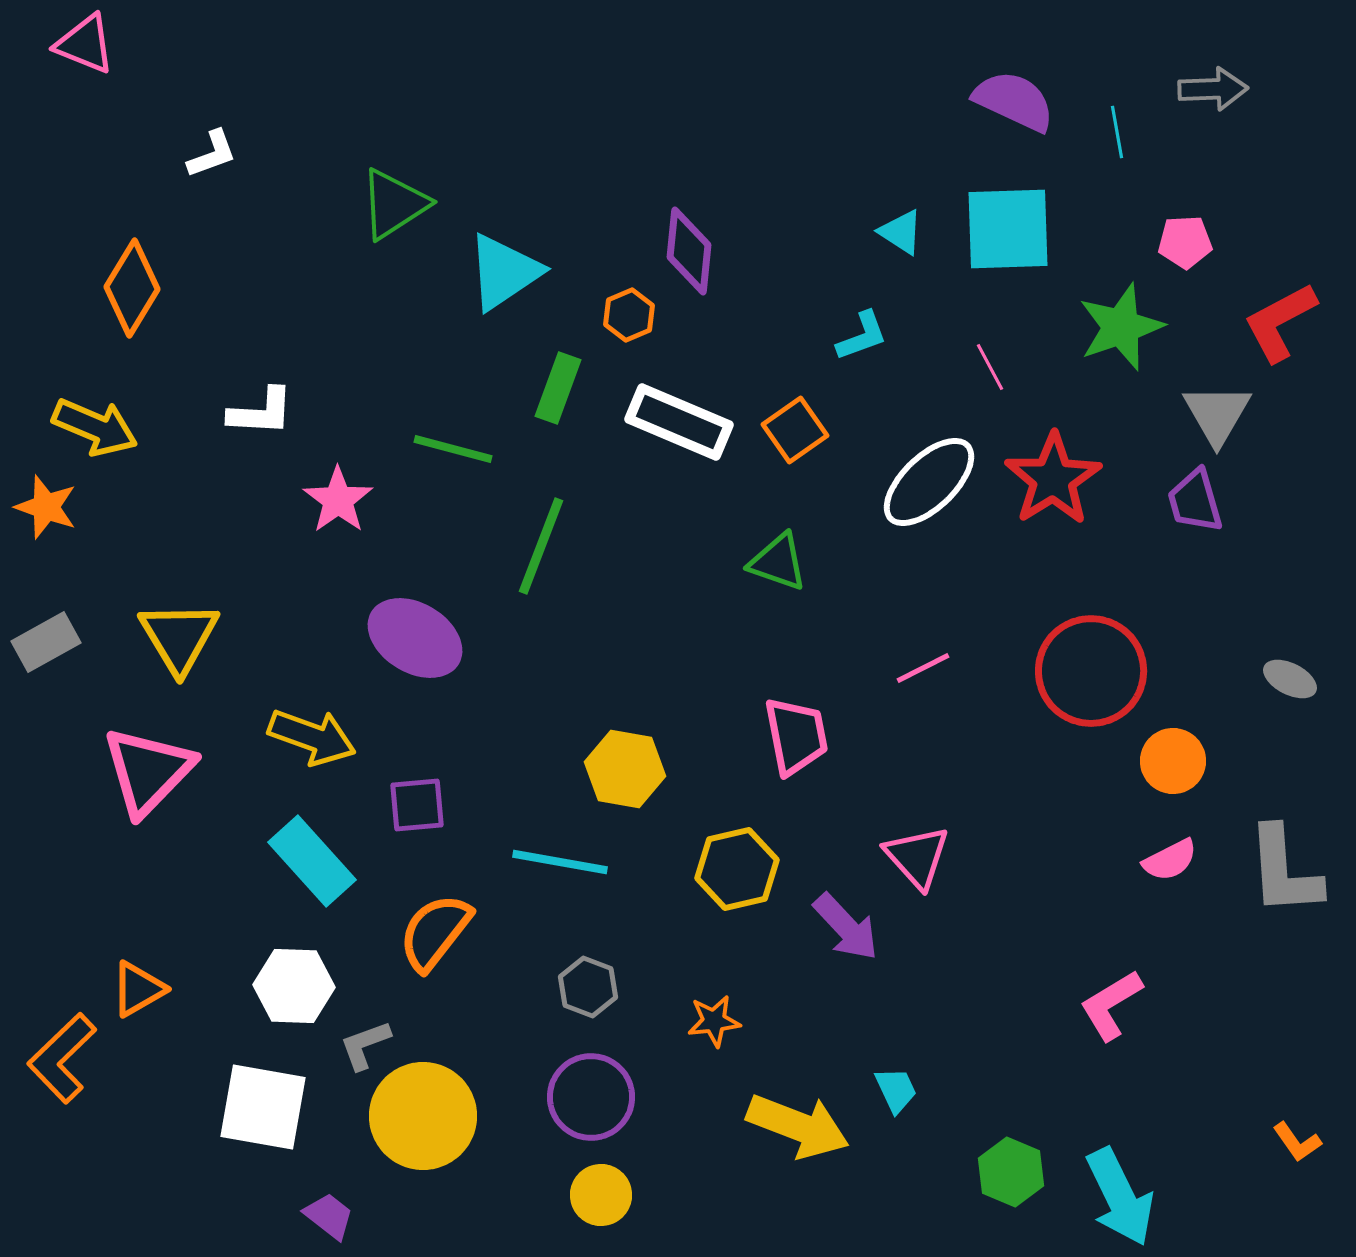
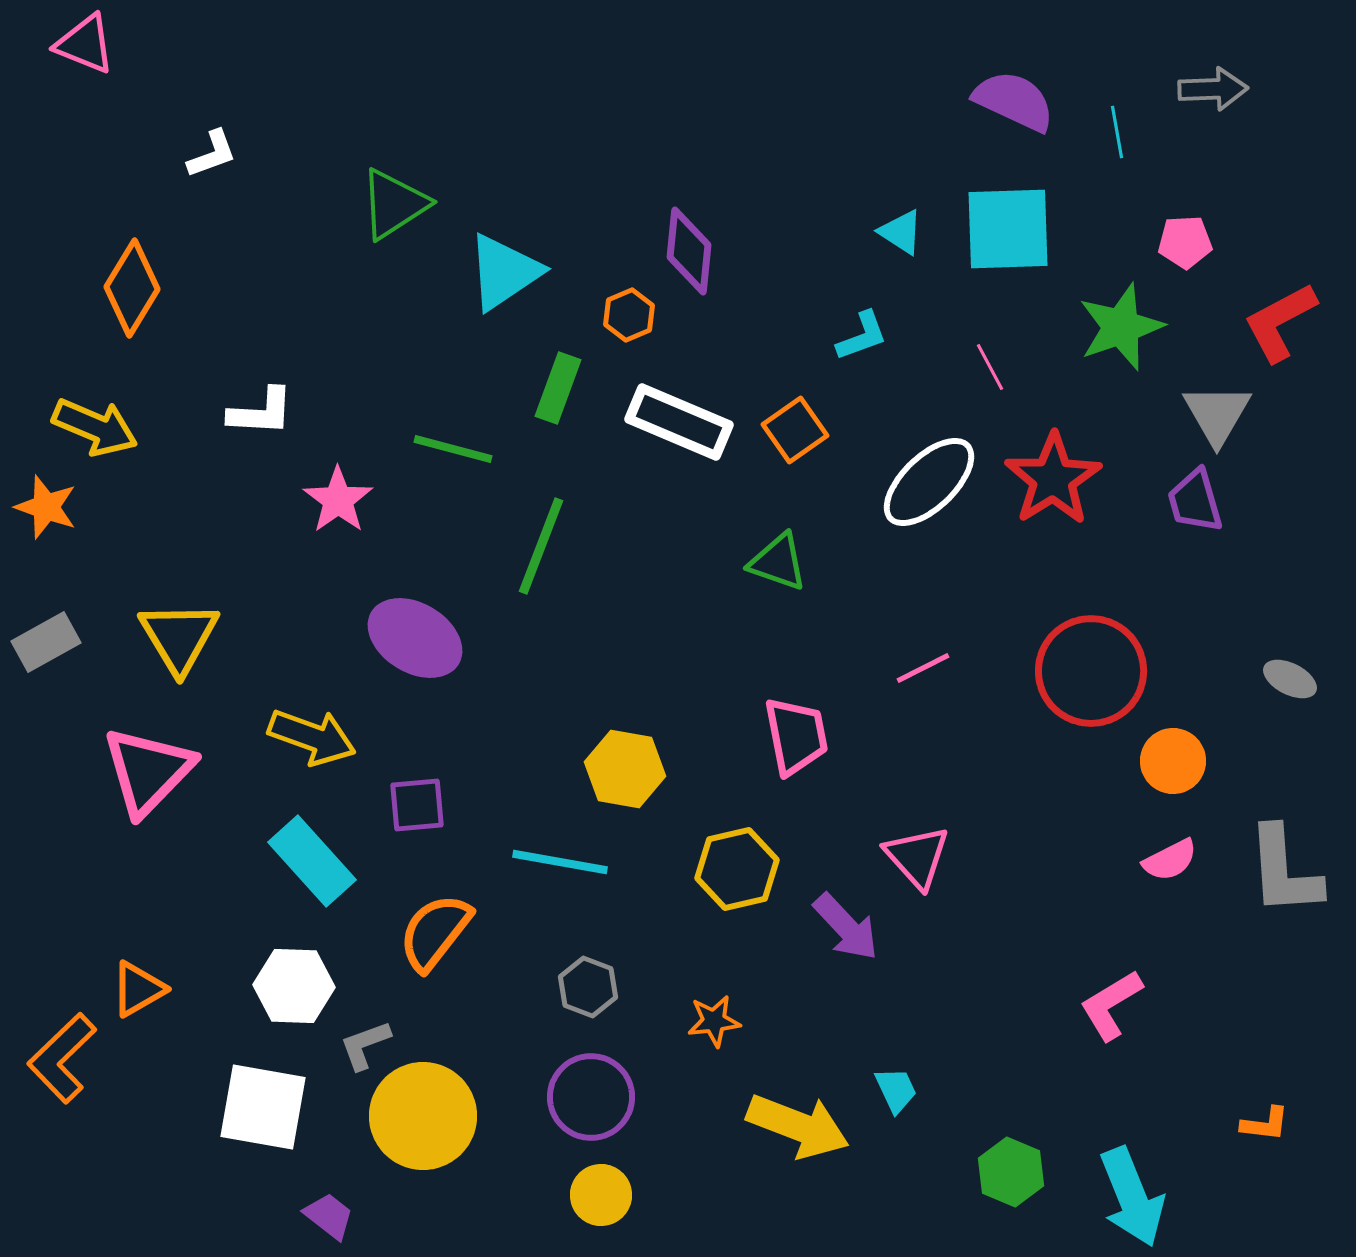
orange L-shape at (1297, 1142): moved 32 px left, 18 px up; rotated 48 degrees counterclockwise
cyan arrow at (1120, 1197): moved 12 px right; rotated 4 degrees clockwise
